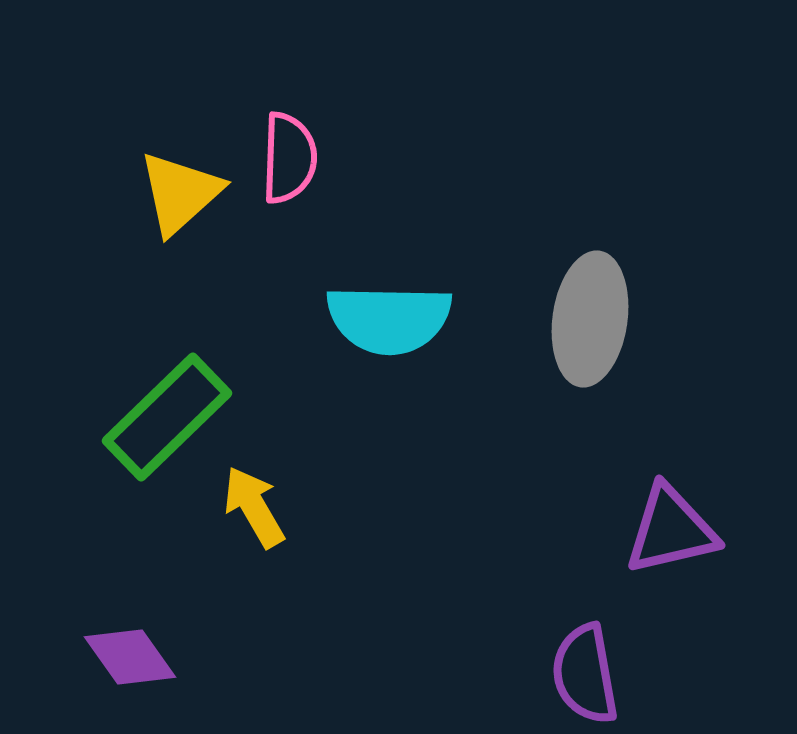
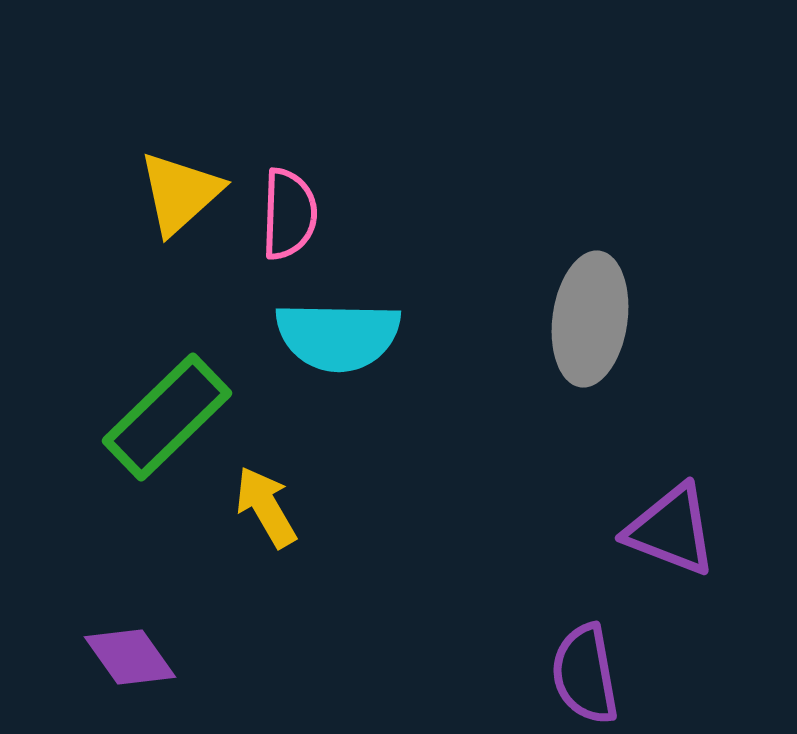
pink semicircle: moved 56 px down
cyan semicircle: moved 51 px left, 17 px down
yellow arrow: moved 12 px right
purple triangle: rotated 34 degrees clockwise
